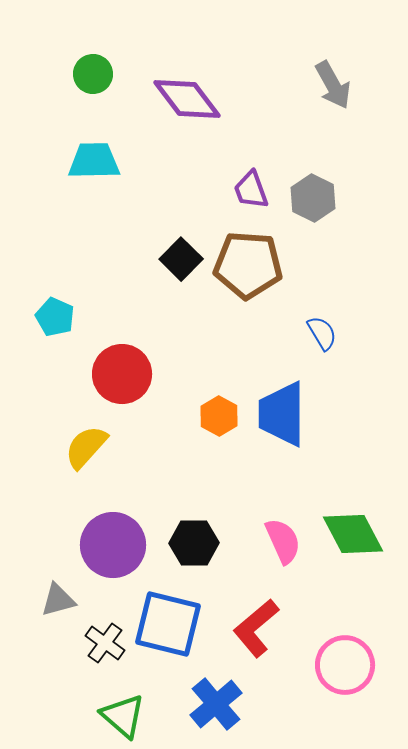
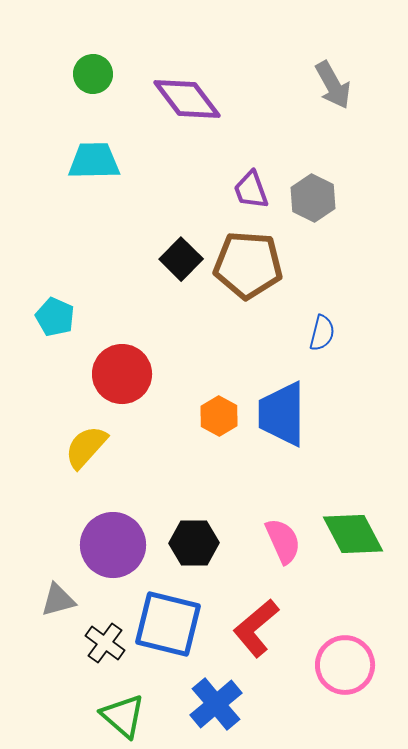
blue semicircle: rotated 45 degrees clockwise
